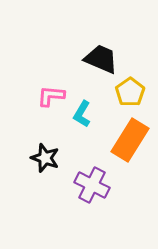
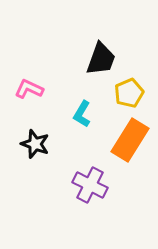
black trapezoid: rotated 87 degrees clockwise
yellow pentagon: moved 1 px left, 1 px down; rotated 12 degrees clockwise
pink L-shape: moved 22 px left, 7 px up; rotated 20 degrees clockwise
black star: moved 10 px left, 14 px up
purple cross: moved 2 px left
